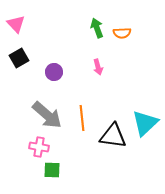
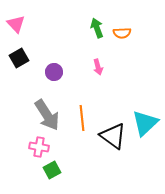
gray arrow: rotated 16 degrees clockwise
black triangle: rotated 28 degrees clockwise
green square: rotated 30 degrees counterclockwise
